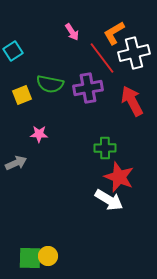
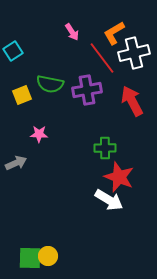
purple cross: moved 1 px left, 2 px down
